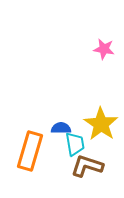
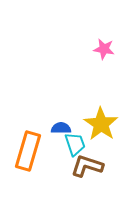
cyan trapezoid: rotated 10 degrees counterclockwise
orange rectangle: moved 2 px left
